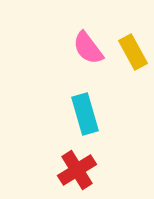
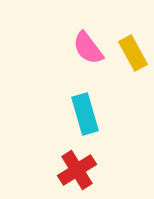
yellow rectangle: moved 1 px down
